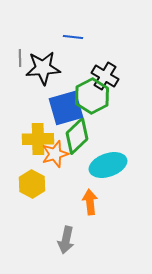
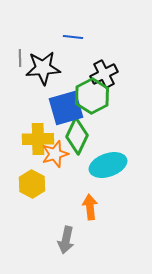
black cross: moved 1 px left, 2 px up; rotated 32 degrees clockwise
green diamond: rotated 21 degrees counterclockwise
orange arrow: moved 5 px down
